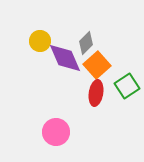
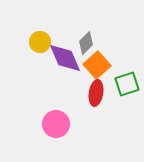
yellow circle: moved 1 px down
green square: moved 2 px up; rotated 15 degrees clockwise
pink circle: moved 8 px up
